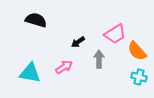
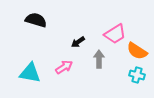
orange semicircle: rotated 15 degrees counterclockwise
cyan cross: moved 2 px left, 2 px up
